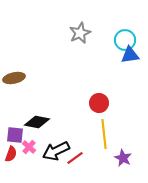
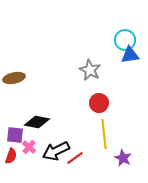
gray star: moved 10 px right, 37 px down; rotated 20 degrees counterclockwise
red semicircle: moved 2 px down
